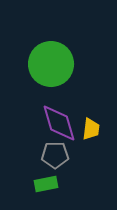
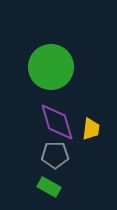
green circle: moved 3 px down
purple diamond: moved 2 px left, 1 px up
green rectangle: moved 3 px right, 3 px down; rotated 40 degrees clockwise
